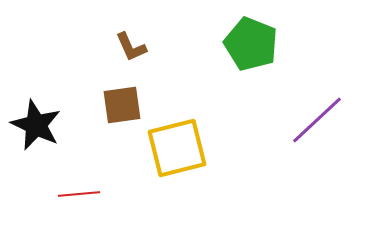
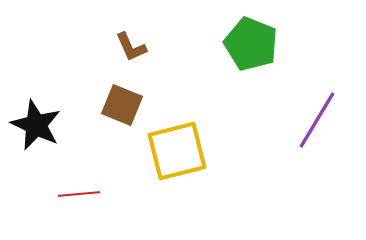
brown square: rotated 30 degrees clockwise
purple line: rotated 16 degrees counterclockwise
yellow square: moved 3 px down
